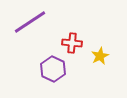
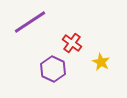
red cross: rotated 30 degrees clockwise
yellow star: moved 1 px right, 6 px down; rotated 18 degrees counterclockwise
